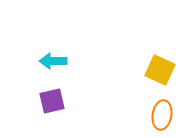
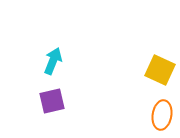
cyan arrow: rotated 112 degrees clockwise
